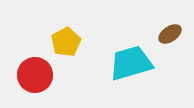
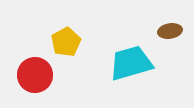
brown ellipse: moved 3 px up; rotated 25 degrees clockwise
